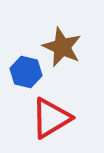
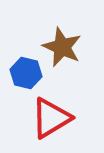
blue hexagon: moved 1 px down
